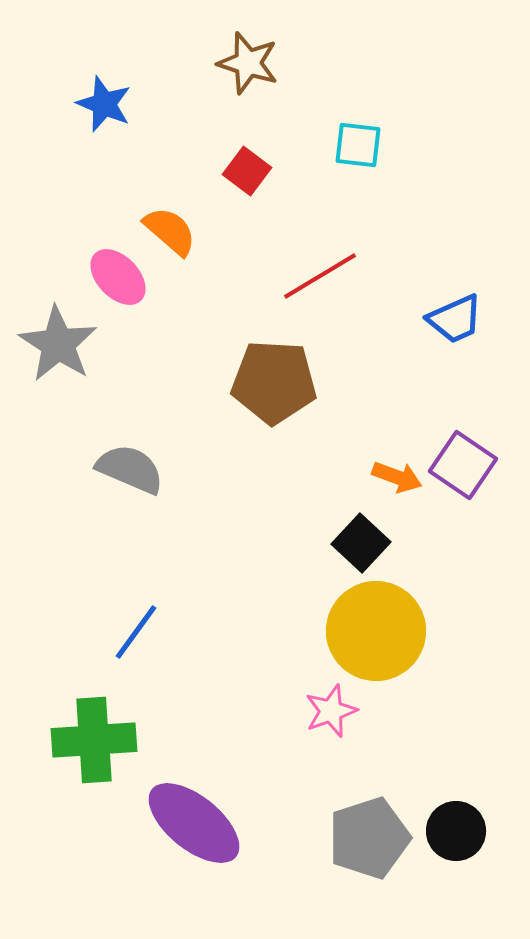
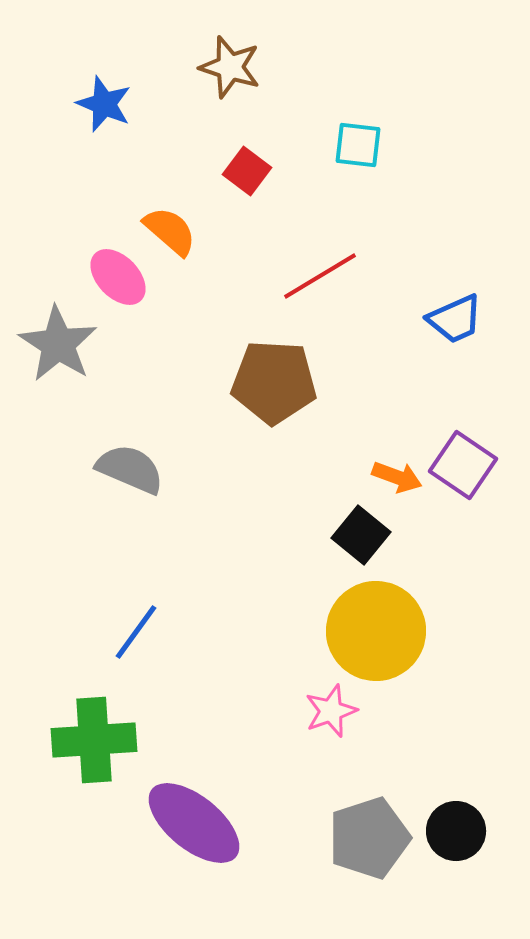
brown star: moved 18 px left, 4 px down
black square: moved 8 px up; rotated 4 degrees counterclockwise
